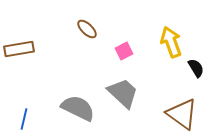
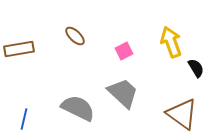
brown ellipse: moved 12 px left, 7 px down
